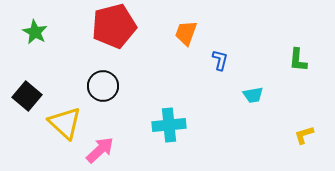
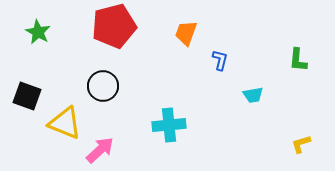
green star: moved 3 px right
black square: rotated 20 degrees counterclockwise
yellow triangle: rotated 21 degrees counterclockwise
yellow L-shape: moved 3 px left, 9 px down
